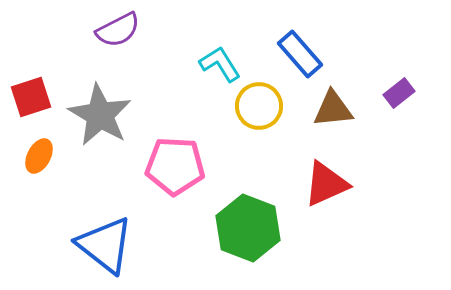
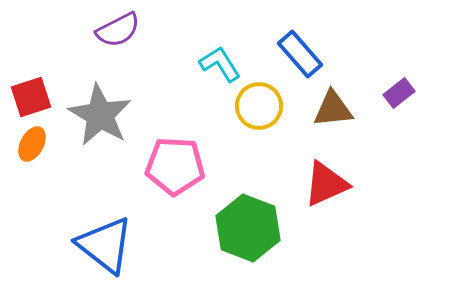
orange ellipse: moved 7 px left, 12 px up
